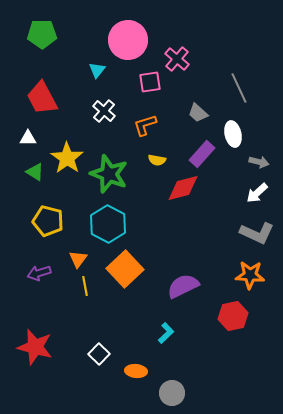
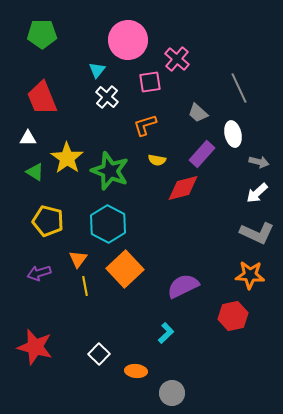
red trapezoid: rotated 6 degrees clockwise
white cross: moved 3 px right, 14 px up
green star: moved 1 px right, 3 px up
